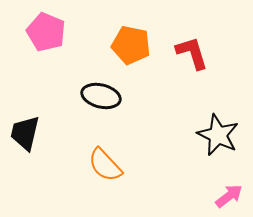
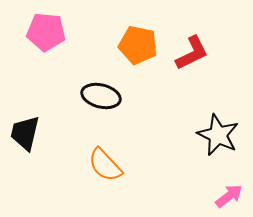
pink pentagon: rotated 18 degrees counterclockwise
orange pentagon: moved 7 px right
red L-shape: rotated 81 degrees clockwise
